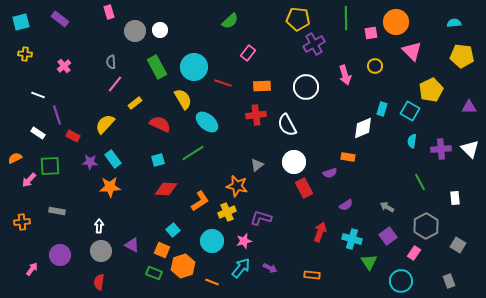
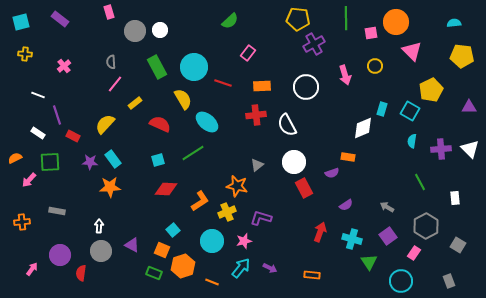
green square at (50, 166): moved 4 px up
purple semicircle at (330, 173): moved 2 px right
red semicircle at (99, 282): moved 18 px left, 9 px up
